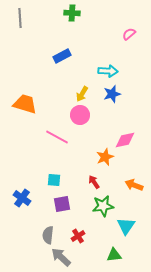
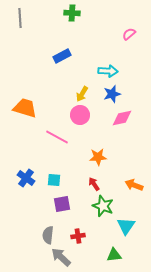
orange trapezoid: moved 4 px down
pink diamond: moved 3 px left, 22 px up
orange star: moved 7 px left; rotated 18 degrees clockwise
red arrow: moved 2 px down
blue cross: moved 4 px right, 20 px up
green star: rotated 30 degrees clockwise
red cross: rotated 24 degrees clockwise
